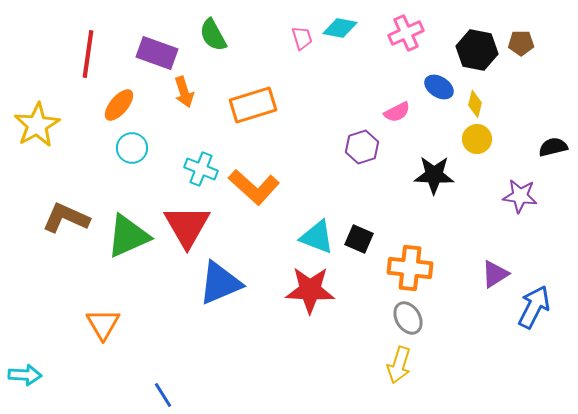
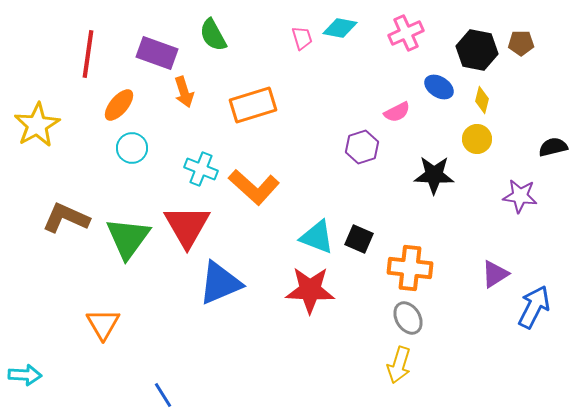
yellow diamond: moved 7 px right, 4 px up
green triangle: moved 2 px down; rotated 30 degrees counterclockwise
